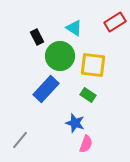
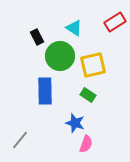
yellow square: rotated 20 degrees counterclockwise
blue rectangle: moved 1 px left, 2 px down; rotated 44 degrees counterclockwise
